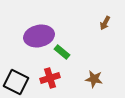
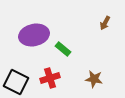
purple ellipse: moved 5 px left, 1 px up
green rectangle: moved 1 px right, 3 px up
